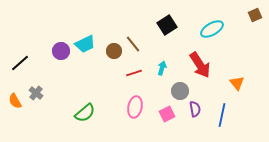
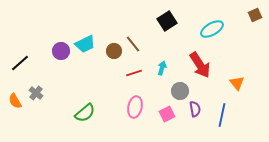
black square: moved 4 px up
